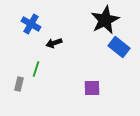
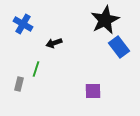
blue cross: moved 8 px left
blue rectangle: rotated 15 degrees clockwise
purple square: moved 1 px right, 3 px down
